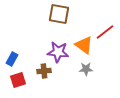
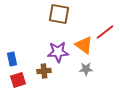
purple star: rotated 10 degrees counterclockwise
blue rectangle: rotated 40 degrees counterclockwise
